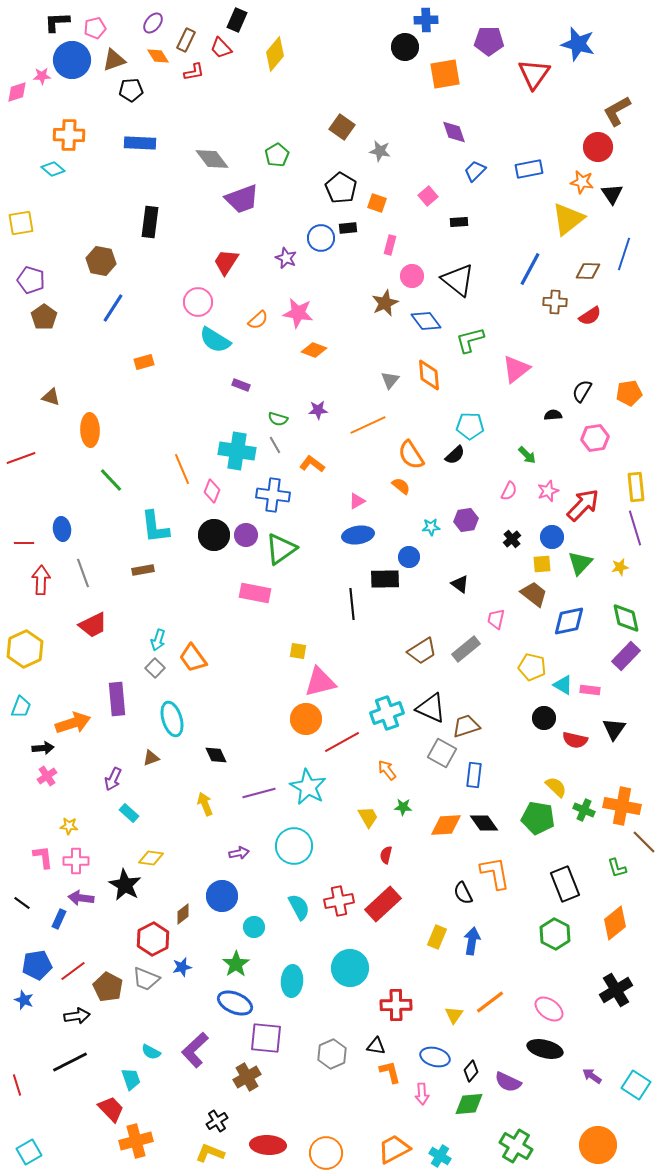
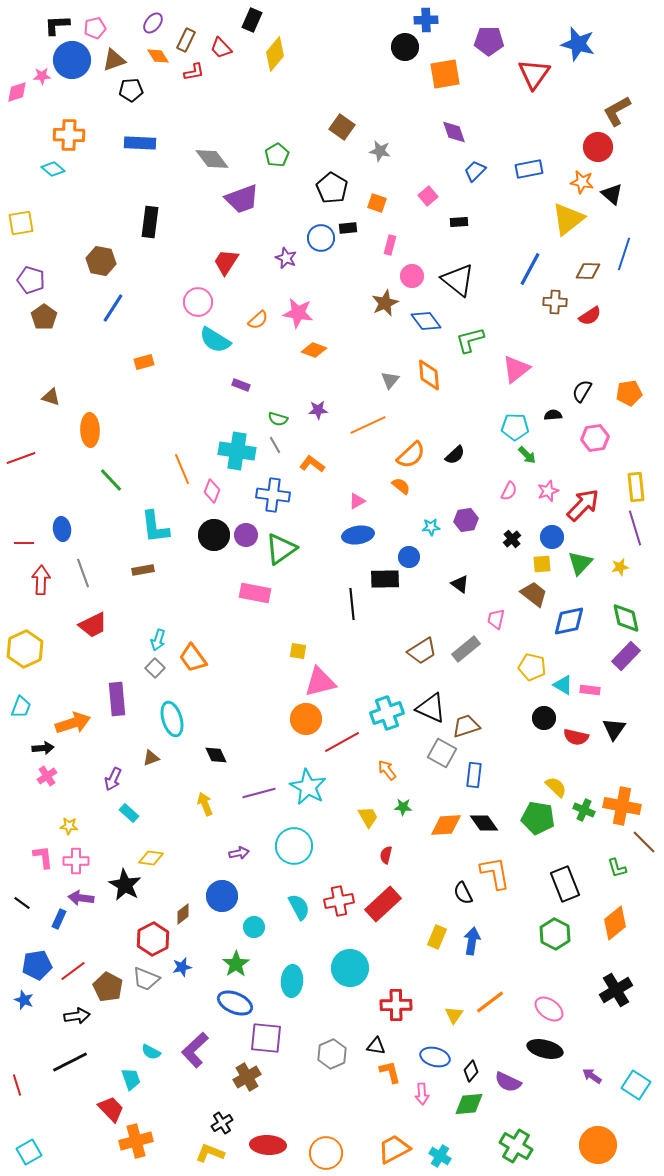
black rectangle at (237, 20): moved 15 px right
black L-shape at (57, 22): moved 3 px down
black pentagon at (341, 188): moved 9 px left
black triangle at (612, 194): rotated 15 degrees counterclockwise
cyan pentagon at (470, 426): moved 45 px right, 1 px down
orange semicircle at (411, 455): rotated 100 degrees counterclockwise
red semicircle at (575, 740): moved 1 px right, 3 px up
black cross at (217, 1121): moved 5 px right, 2 px down
